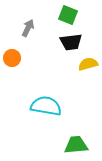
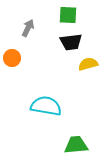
green square: rotated 18 degrees counterclockwise
